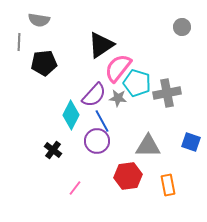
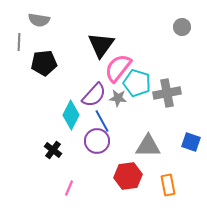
black triangle: rotated 20 degrees counterclockwise
pink line: moved 6 px left; rotated 14 degrees counterclockwise
